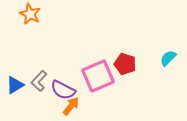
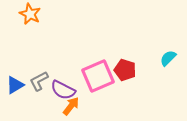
red pentagon: moved 6 px down
gray L-shape: rotated 20 degrees clockwise
